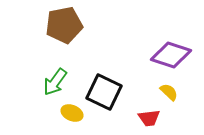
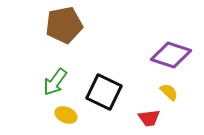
yellow ellipse: moved 6 px left, 2 px down
